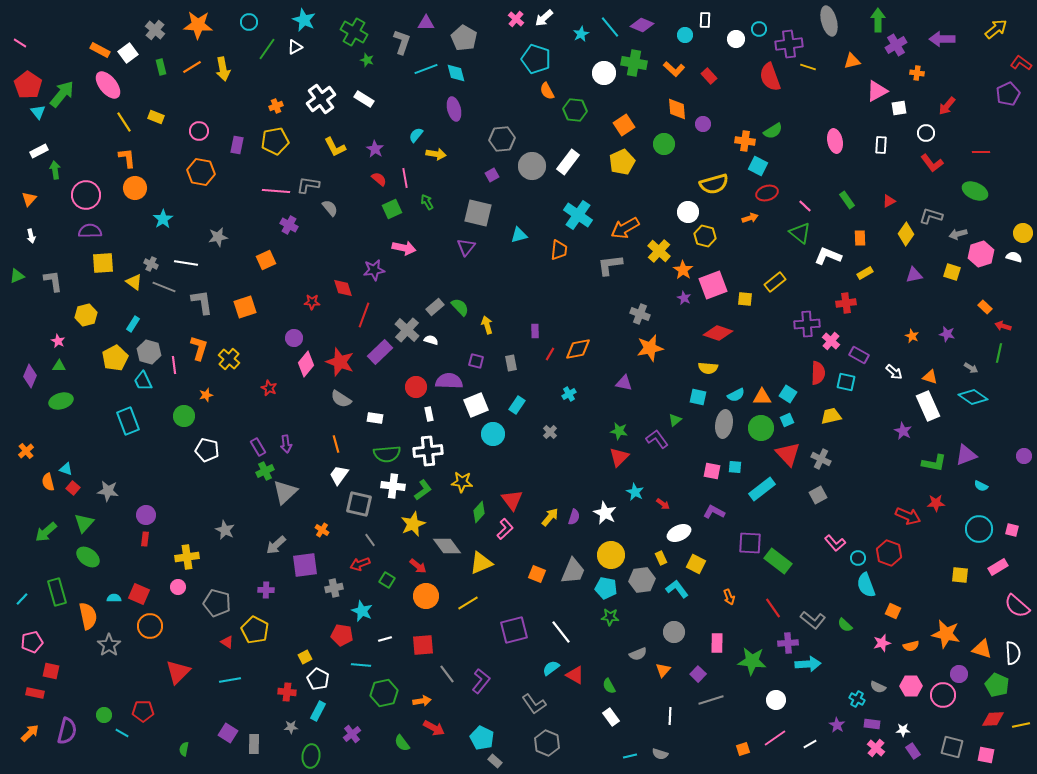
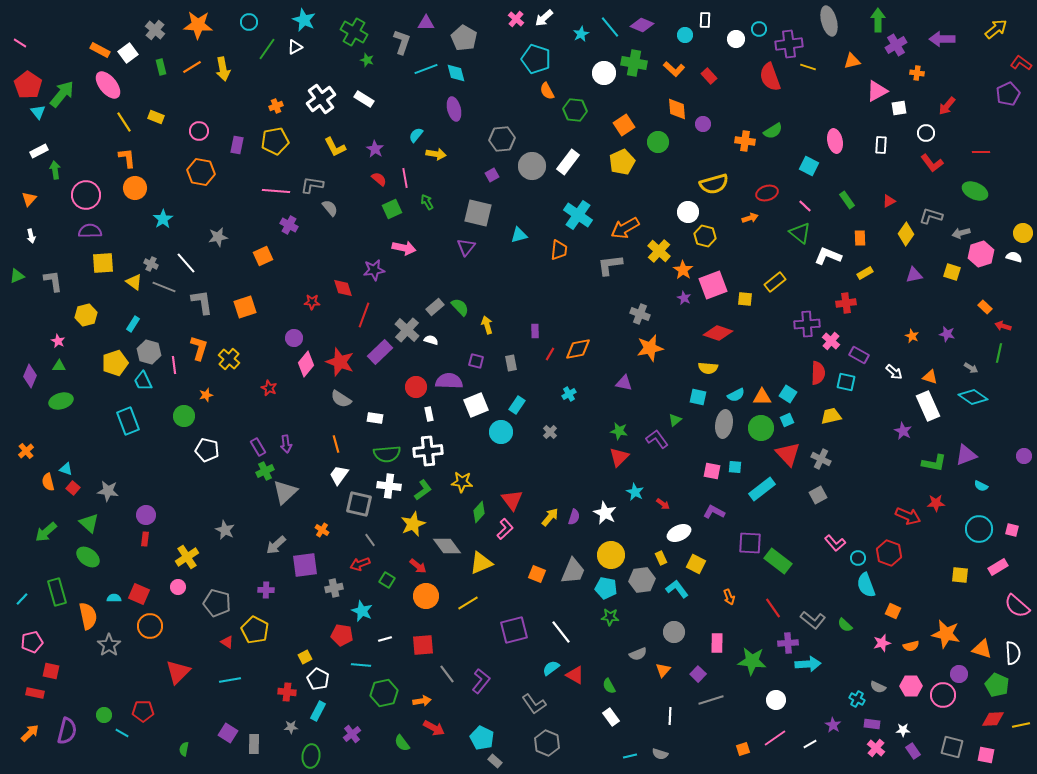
green circle at (664, 144): moved 6 px left, 2 px up
cyan square at (758, 166): moved 51 px right
gray L-shape at (308, 185): moved 4 px right
gray arrow at (958, 234): moved 3 px right, 1 px up
orange square at (266, 260): moved 3 px left, 4 px up
white line at (186, 263): rotated 40 degrees clockwise
yellow pentagon at (115, 358): moved 5 px down; rotated 10 degrees clockwise
cyan circle at (493, 434): moved 8 px right, 2 px up
white cross at (393, 486): moved 4 px left
green triangle at (84, 523): moved 5 px right; rotated 30 degrees counterclockwise
yellow cross at (187, 557): rotated 25 degrees counterclockwise
purple star at (837, 725): moved 4 px left
